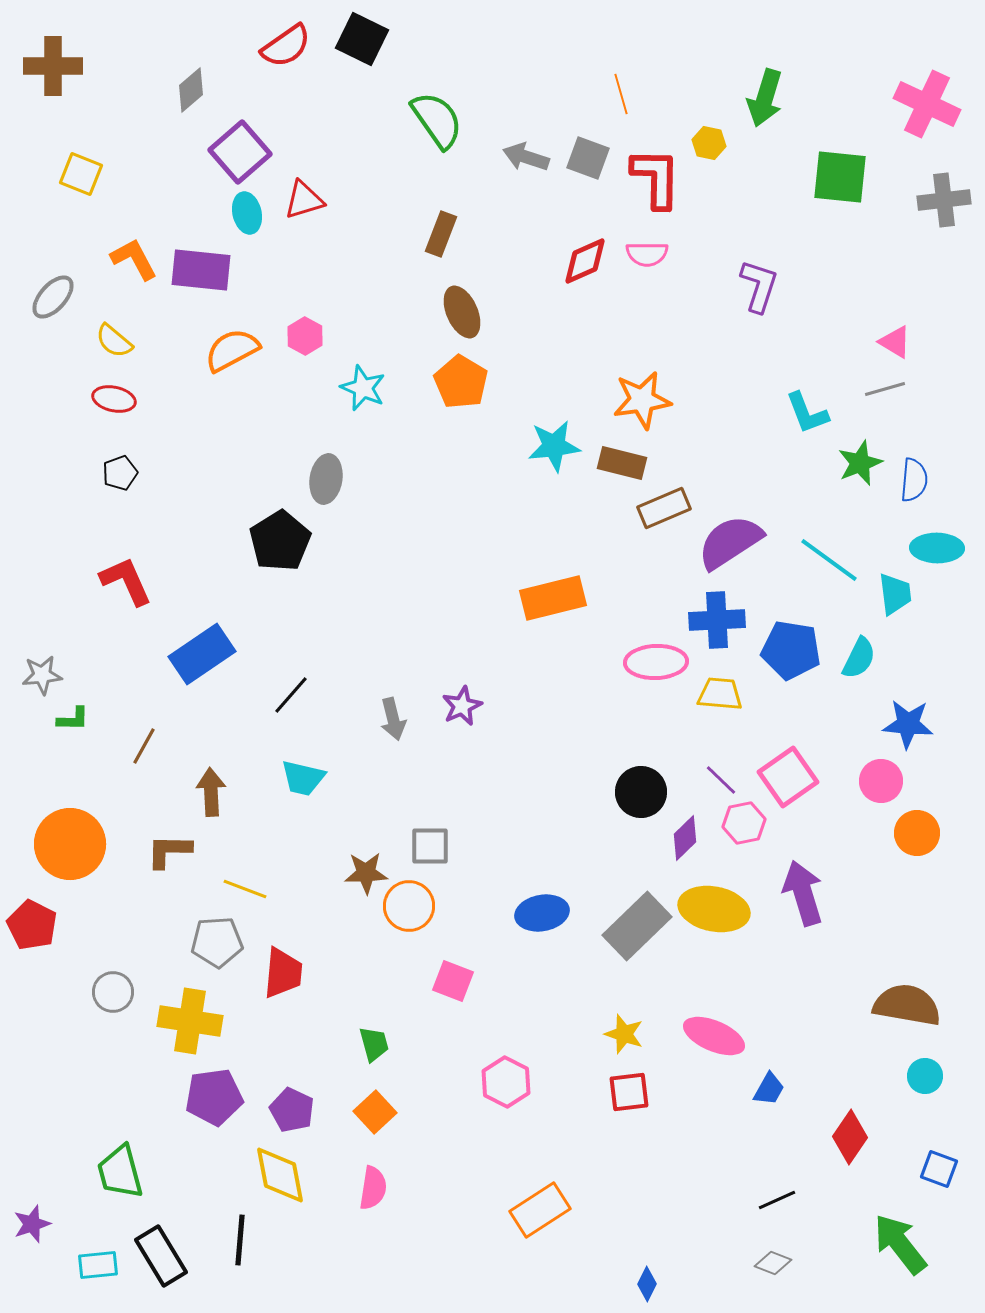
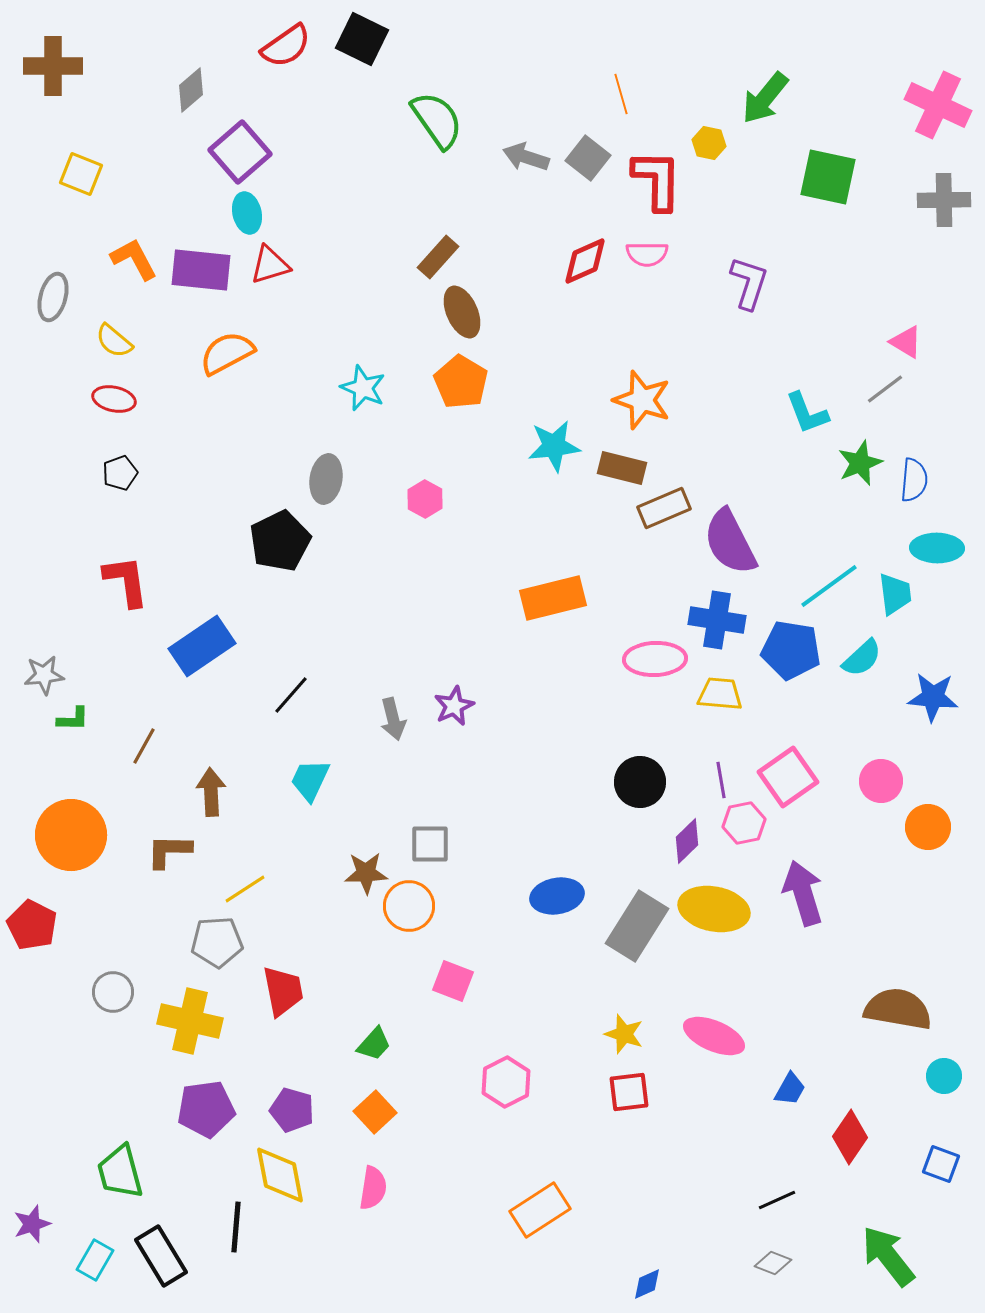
green arrow at (765, 98): rotated 22 degrees clockwise
pink cross at (927, 104): moved 11 px right, 1 px down
gray square at (588, 158): rotated 18 degrees clockwise
green square at (840, 177): moved 12 px left; rotated 6 degrees clockwise
red L-shape at (656, 178): moved 1 px right, 2 px down
red triangle at (304, 200): moved 34 px left, 65 px down
gray cross at (944, 200): rotated 6 degrees clockwise
brown rectangle at (441, 234): moved 3 px left, 23 px down; rotated 21 degrees clockwise
purple L-shape at (759, 286): moved 10 px left, 3 px up
gray ellipse at (53, 297): rotated 27 degrees counterclockwise
pink hexagon at (305, 336): moved 120 px right, 163 px down
pink triangle at (895, 342): moved 11 px right
orange semicircle at (232, 350): moved 5 px left, 3 px down
gray line at (885, 389): rotated 21 degrees counterclockwise
orange star at (642, 400): rotated 28 degrees clockwise
brown rectangle at (622, 463): moved 5 px down
black pentagon at (280, 541): rotated 6 degrees clockwise
purple semicircle at (730, 542): rotated 84 degrees counterclockwise
cyan line at (829, 560): moved 26 px down; rotated 72 degrees counterclockwise
red L-shape at (126, 581): rotated 16 degrees clockwise
blue cross at (717, 620): rotated 12 degrees clockwise
blue rectangle at (202, 654): moved 8 px up
cyan semicircle at (859, 658): moved 3 px right; rotated 21 degrees clockwise
pink ellipse at (656, 662): moved 1 px left, 3 px up
gray star at (42, 675): moved 2 px right
purple star at (462, 706): moved 8 px left
blue star at (908, 724): moved 25 px right, 27 px up
cyan trapezoid at (303, 778): moved 7 px right, 2 px down; rotated 102 degrees clockwise
purple line at (721, 780): rotated 36 degrees clockwise
black circle at (641, 792): moved 1 px left, 10 px up
orange circle at (917, 833): moved 11 px right, 6 px up
purple diamond at (685, 838): moved 2 px right, 3 px down
orange circle at (70, 844): moved 1 px right, 9 px up
gray square at (430, 846): moved 2 px up
yellow line at (245, 889): rotated 54 degrees counterclockwise
blue ellipse at (542, 913): moved 15 px right, 17 px up
gray rectangle at (637, 926): rotated 14 degrees counterclockwise
red trapezoid at (283, 973): moved 18 px down; rotated 16 degrees counterclockwise
brown semicircle at (907, 1005): moved 9 px left, 4 px down
yellow cross at (190, 1021): rotated 4 degrees clockwise
green trapezoid at (374, 1044): rotated 57 degrees clockwise
cyan circle at (925, 1076): moved 19 px right
pink hexagon at (506, 1082): rotated 6 degrees clockwise
blue trapezoid at (769, 1089): moved 21 px right
purple pentagon at (214, 1097): moved 8 px left, 12 px down
purple pentagon at (292, 1110): rotated 9 degrees counterclockwise
blue square at (939, 1169): moved 2 px right, 5 px up
black line at (240, 1240): moved 4 px left, 13 px up
green arrow at (900, 1244): moved 12 px left, 12 px down
cyan rectangle at (98, 1265): moved 3 px left, 5 px up; rotated 54 degrees counterclockwise
blue diamond at (647, 1284): rotated 40 degrees clockwise
